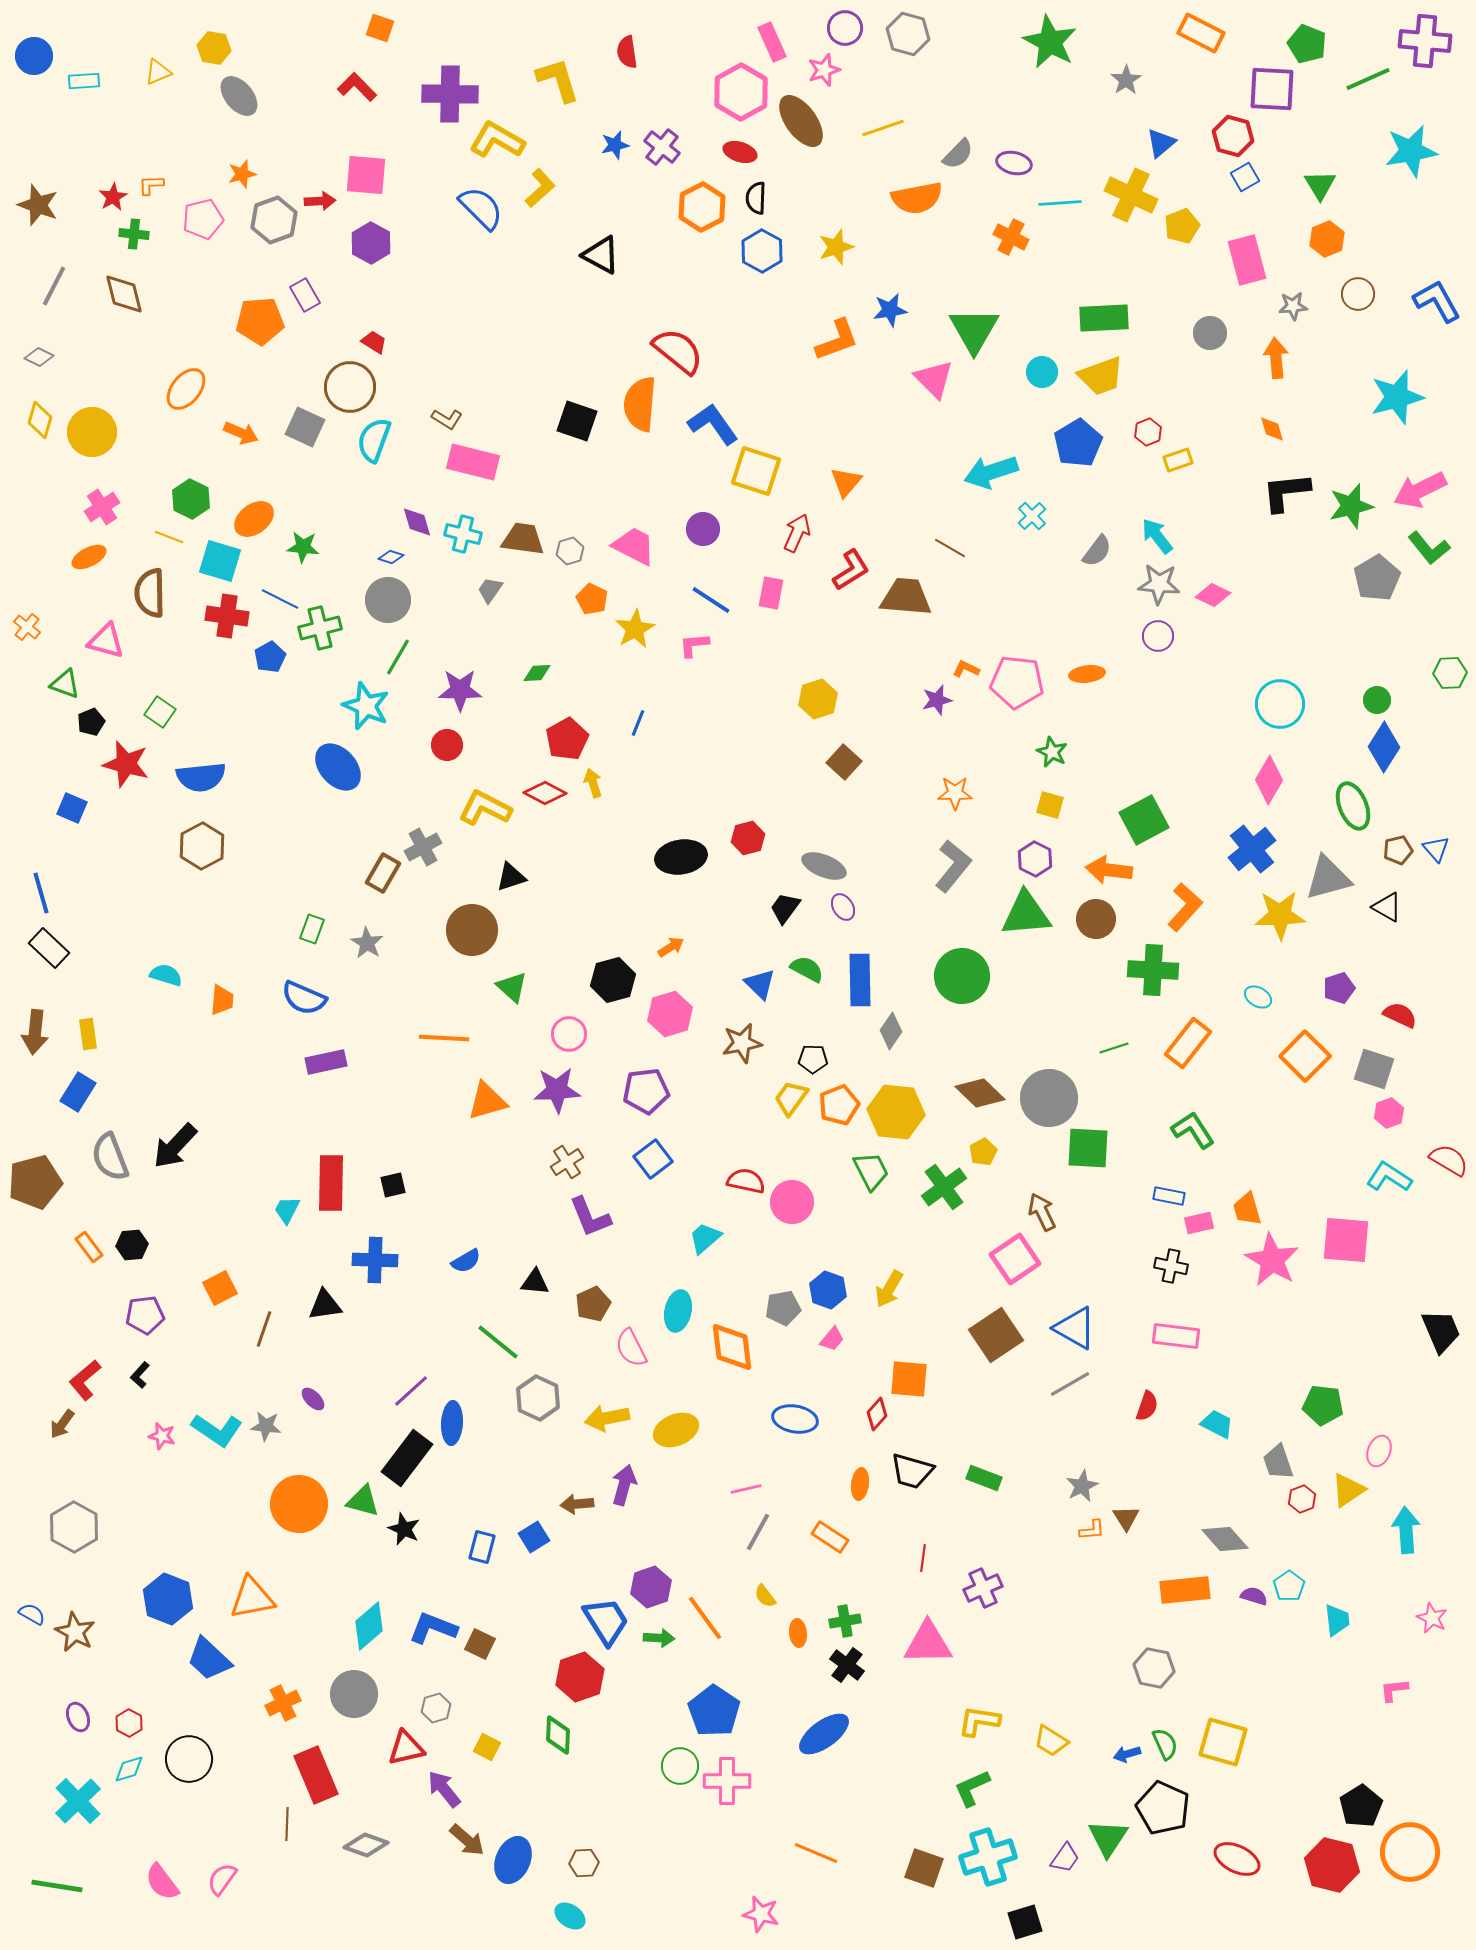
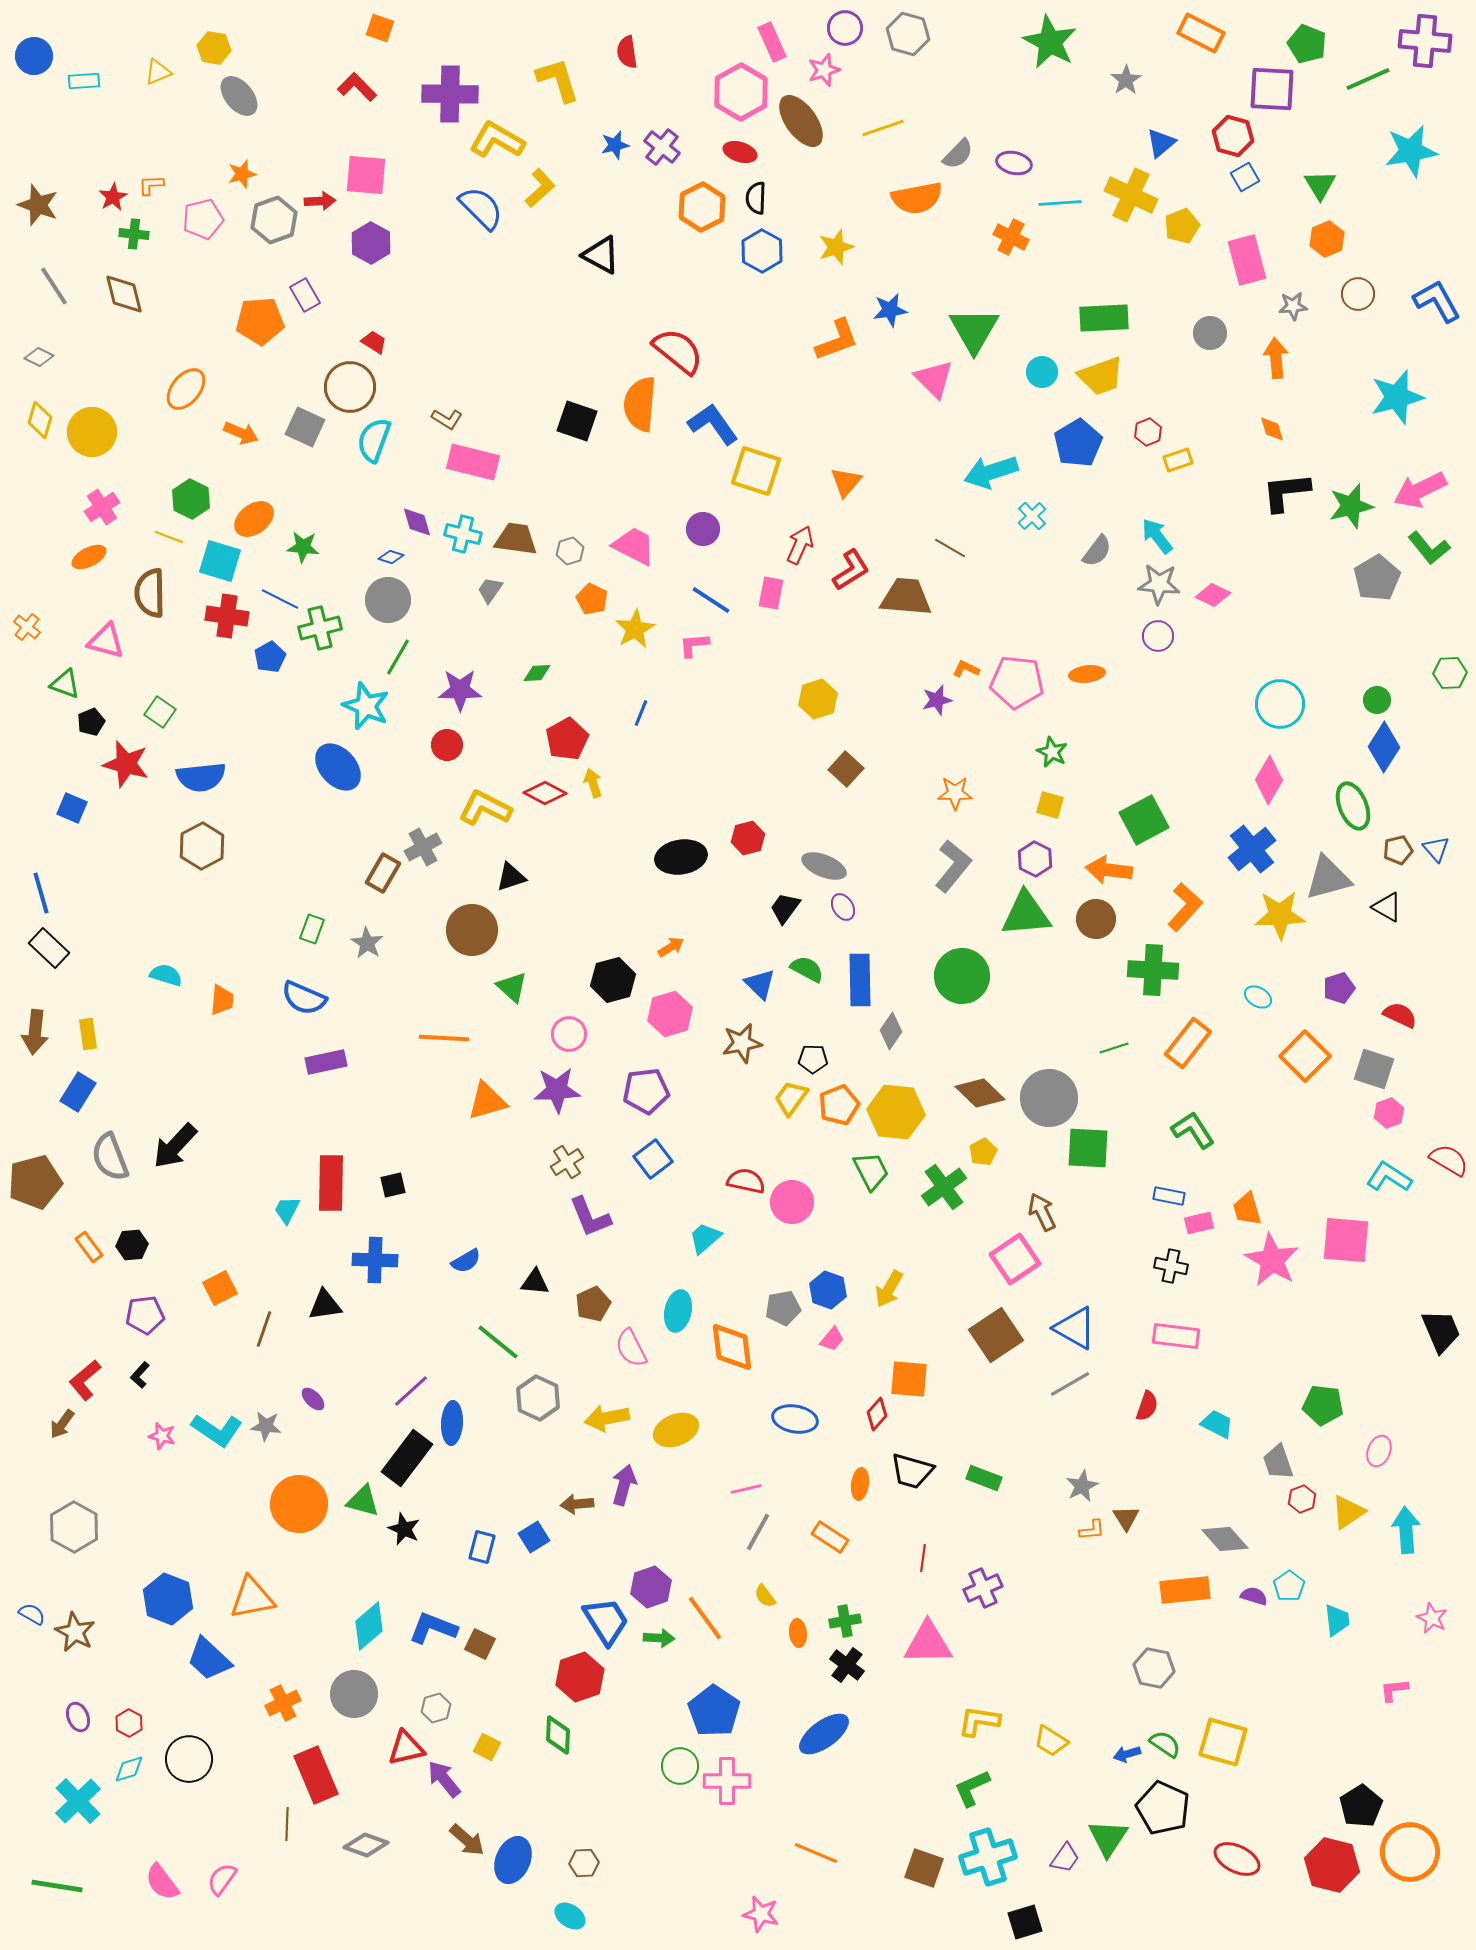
gray line at (54, 286): rotated 60 degrees counterclockwise
red arrow at (797, 533): moved 3 px right, 12 px down
brown trapezoid at (523, 539): moved 7 px left
blue line at (638, 723): moved 3 px right, 10 px up
brown square at (844, 762): moved 2 px right, 7 px down
yellow triangle at (1348, 1490): moved 22 px down
green semicircle at (1165, 1744): rotated 32 degrees counterclockwise
purple arrow at (444, 1789): moved 10 px up
